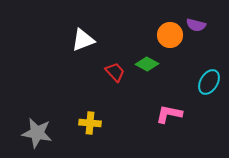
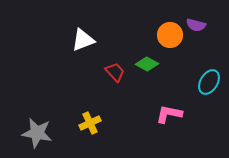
yellow cross: rotated 30 degrees counterclockwise
